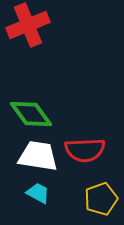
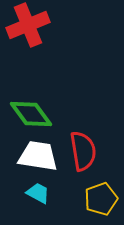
red semicircle: moved 2 px left, 1 px down; rotated 96 degrees counterclockwise
